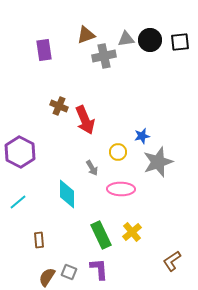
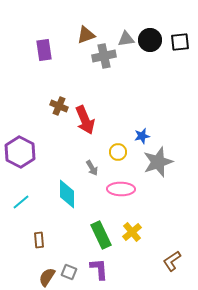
cyan line: moved 3 px right
